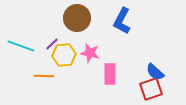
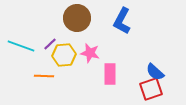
purple line: moved 2 px left
